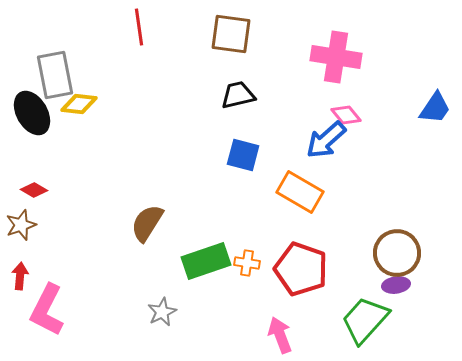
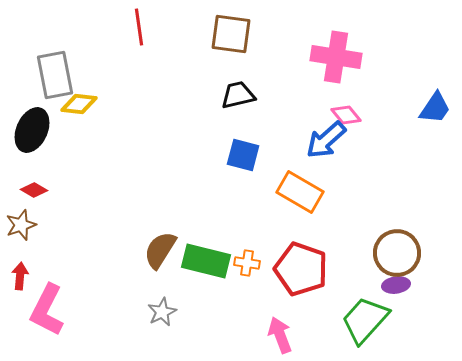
black ellipse: moved 17 px down; rotated 54 degrees clockwise
brown semicircle: moved 13 px right, 27 px down
green rectangle: rotated 33 degrees clockwise
